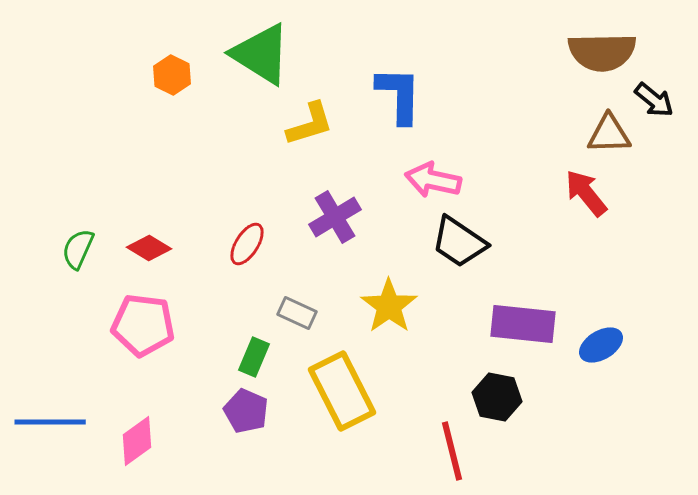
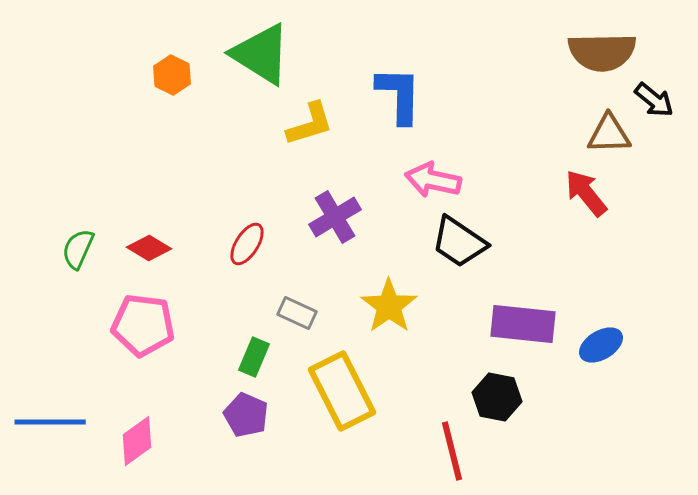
purple pentagon: moved 4 px down
